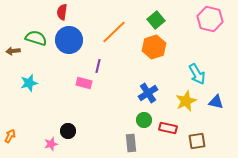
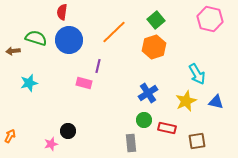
red rectangle: moved 1 px left
